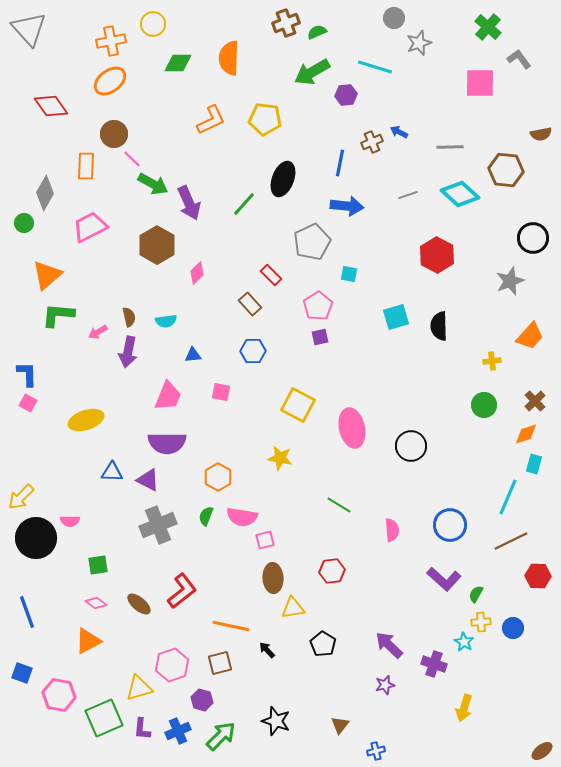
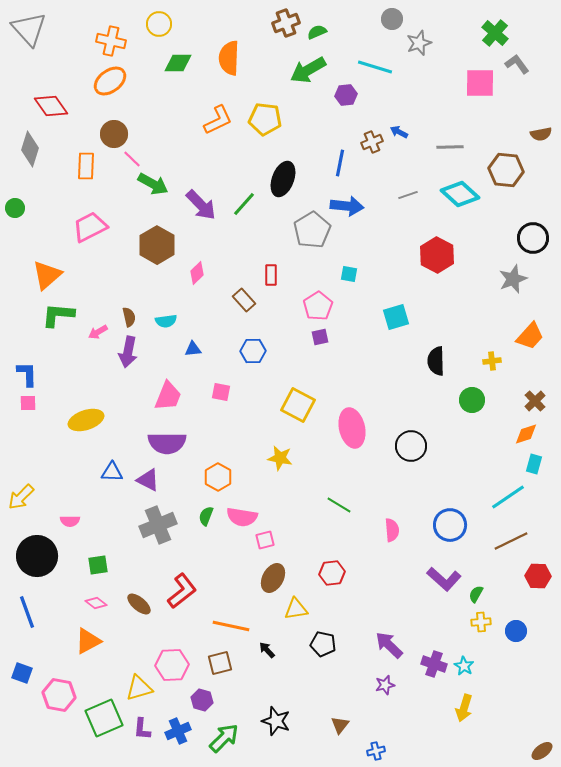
gray circle at (394, 18): moved 2 px left, 1 px down
yellow circle at (153, 24): moved 6 px right
green cross at (488, 27): moved 7 px right, 6 px down
orange cross at (111, 41): rotated 24 degrees clockwise
gray L-shape at (519, 59): moved 2 px left, 5 px down
green arrow at (312, 72): moved 4 px left, 2 px up
orange L-shape at (211, 120): moved 7 px right
gray diamond at (45, 193): moved 15 px left, 44 px up; rotated 12 degrees counterclockwise
purple arrow at (189, 203): moved 12 px right, 2 px down; rotated 20 degrees counterclockwise
green circle at (24, 223): moved 9 px left, 15 px up
gray pentagon at (312, 242): moved 12 px up; rotated 6 degrees counterclockwise
red rectangle at (271, 275): rotated 45 degrees clockwise
gray star at (510, 281): moved 3 px right, 2 px up
brown rectangle at (250, 304): moved 6 px left, 4 px up
black semicircle at (439, 326): moved 3 px left, 35 px down
blue triangle at (193, 355): moved 6 px up
pink square at (28, 403): rotated 30 degrees counterclockwise
green circle at (484, 405): moved 12 px left, 5 px up
cyan line at (508, 497): rotated 33 degrees clockwise
black circle at (36, 538): moved 1 px right, 18 px down
red hexagon at (332, 571): moved 2 px down
brown ellipse at (273, 578): rotated 32 degrees clockwise
yellow triangle at (293, 608): moved 3 px right, 1 px down
blue circle at (513, 628): moved 3 px right, 3 px down
cyan star at (464, 642): moved 24 px down
black pentagon at (323, 644): rotated 20 degrees counterclockwise
pink hexagon at (172, 665): rotated 16 degrees clockwise
green arrow at (221, 736): moved 3 px right, 2 px down
